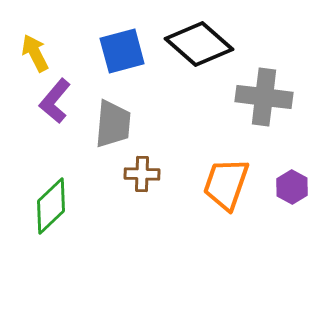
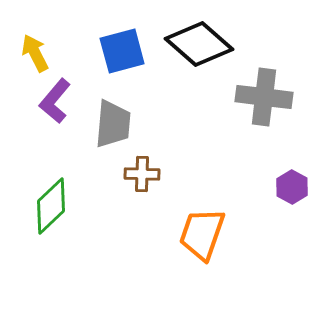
orange trapezoid: moved 24 px left, 50 px down
